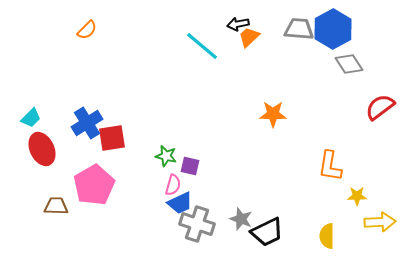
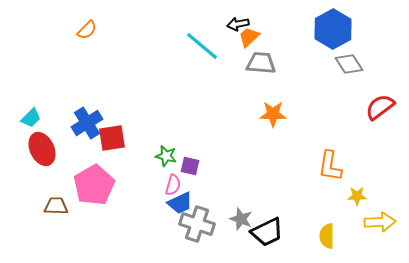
gray trapezoid: moved 38 px left, 34 px down
